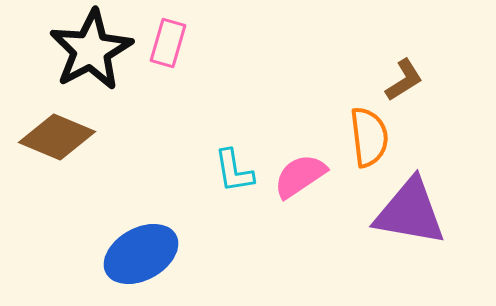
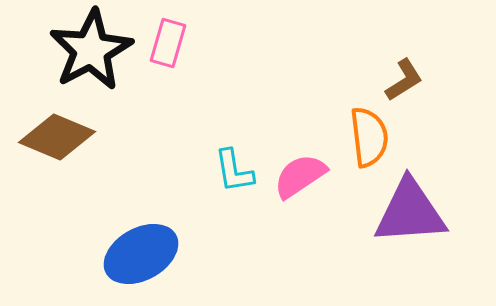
purple triangle: rotated 14 degrees counterclockwise
